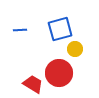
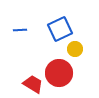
blue square: rotated 10 degrees counterclockwise
